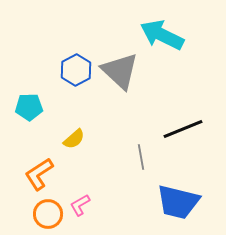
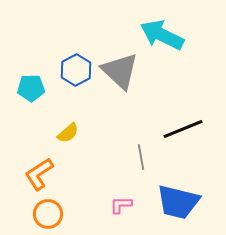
cyan pentagon: moved 2 px right, 19 px up
yellow semicircle: moved 6 px left, 6 px up
pink L-shape: moved 41 px right; rotated 30 degrees clockwise
